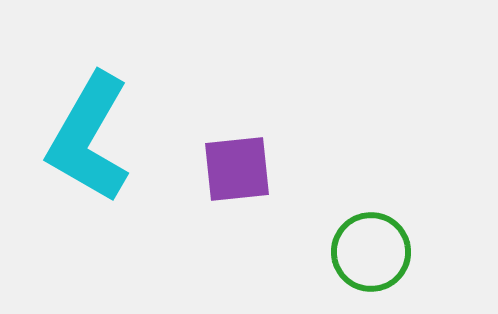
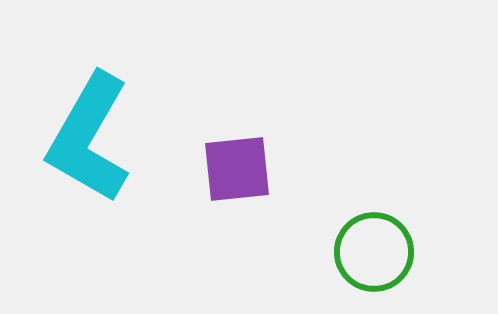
green circle: moved 3 px right
